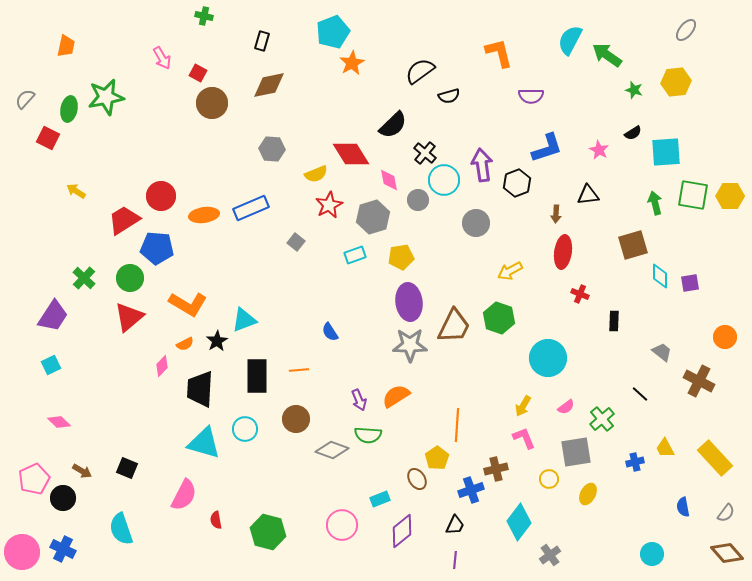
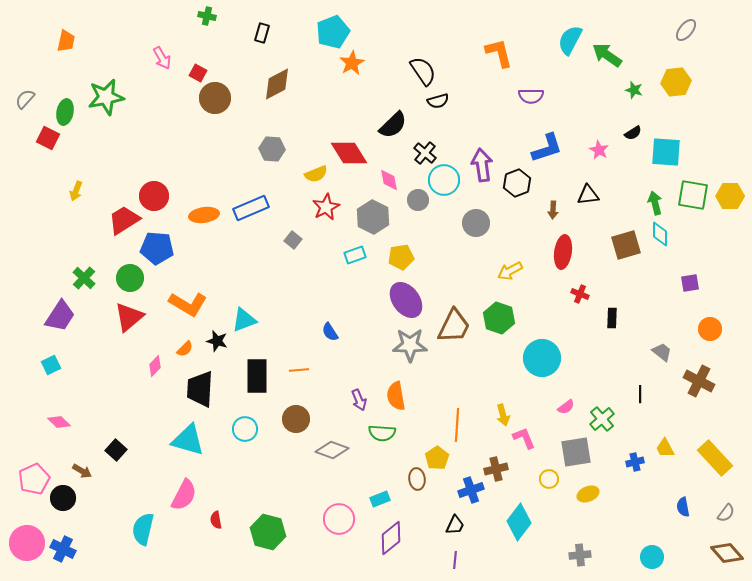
green cross at (204, 16): moved 3 px right
black rectangle at (262, 41): moved 8 px up
orange trapezoid at (66, 46): moved 5 px up
black semicircle at (420, 71): moved 3 px right; rotated 92 degrees clockwise
brown diamond at (269, 85): moved 8 px right, 1 px up; rotated 16 degrees counterclockwise
black semicircle at (449, 96): moved 11 px left, 5 px down
brown circle at (212, 103): moved 3 px right, 5 px up
green ellipse at (69, 109): moved 4 px left, 3 px down
cyan square at (666, 152): rotated 8 degrees clockwise
red diamond at (351, 154): moved 2 px left, 1 px up
yellow arrow at (76, 191): rotated 102 degrees counterclockwise
red circle at (161, 196): moved 7 px left
red star at (329, 205): moved 3 px left, 2 px down
brown arrow at (556, 214): moved 3 px left, 4 px up
gray hexagon at (373, 217): rotated 16 degrees counterclockwise
gray square at (296, 242): moved 3 px left, 2 px up
brown square at (633, 245): moved 7 px left
cyan diamond at (660, 276): moved 42 px up
purple ellipse at (409, 302): moved 3 px left, 2 px up; rotated 30 degrees counterclockwise
purple trapezoid at (53, 316): moved 7 px right
black rectangle at (614, 321): moved 2 px left, 3 px up
orange circle at (725, 337): moved 15 px left, 8 px up
black star at (217, 341): rotated 25 degrees counterclockwise
orange semicircle at (185, 344): moved 5 px down; rotated 18 degrees counterclockwise
cyan circle at (548, 358): moved 6 px left
pink diamond at (162, 366): moved 7 px left
black line at (640, 394): rotated 48 degrees clockwise
orange semicircle at (396, 396): rotated 68 degrees counterclockwise
yellow arrow at (523, 406): moved 20 px left, 9 px down; rotated 45 degrees counterclockwise
green semicircle at (368, 435): moved 14 px right, 2 px up
cyan triangle at (204, 443): moved 16 px left, 3 px up
black square at (127, 468): moved 11 px left, 18 px up; rotated 20 degrees clockwise
brown ellipse at (417, 479): rotated 25 degrees clockwise
yellow ellipse at (588, 494): rotated 40 degrees clockwise
pink circle at (342, 525): moved 3 px left, 6 px up
cyan semicircle at (121, 529): moved 22 px right; rotated 32 degrees clockwise
purple diamond at (402, 531): moved 11 px left, 7 px down
pink circle at (22, 552): moved 5 px right, 9 px up
cyan circle at (652, 554): moved 3 px down
gray cross at (550, 555): moved 30 px right; rotated 30 degrees clockwise
